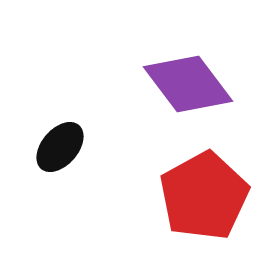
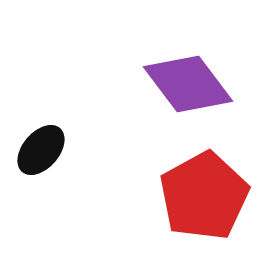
black ellipse: moved 19 px left, 3 px down
